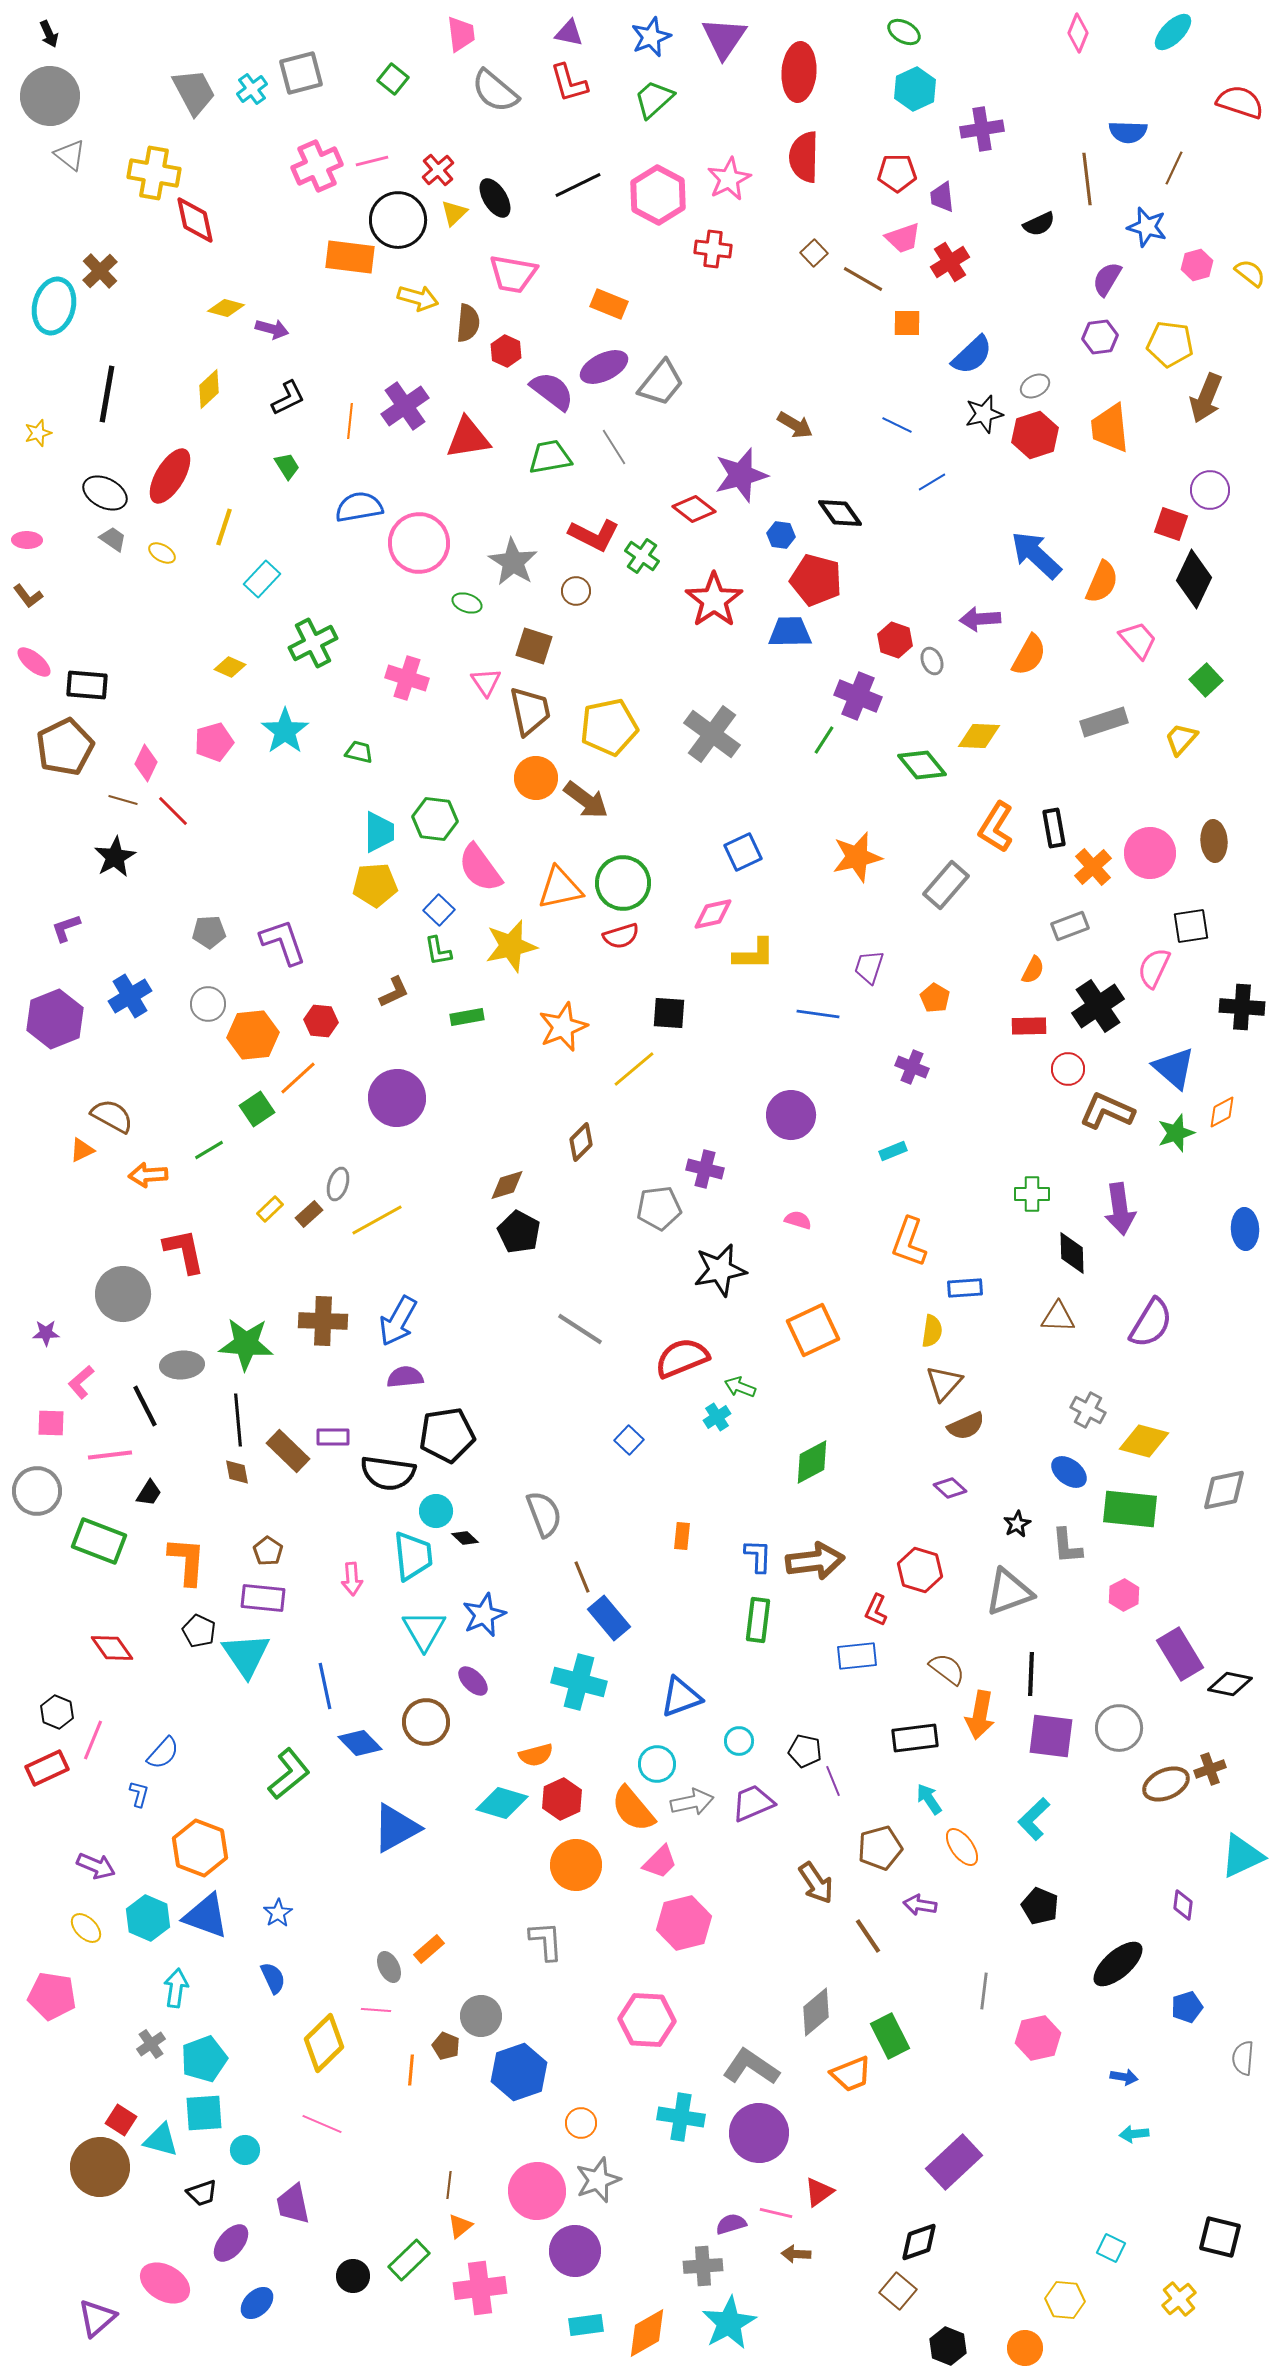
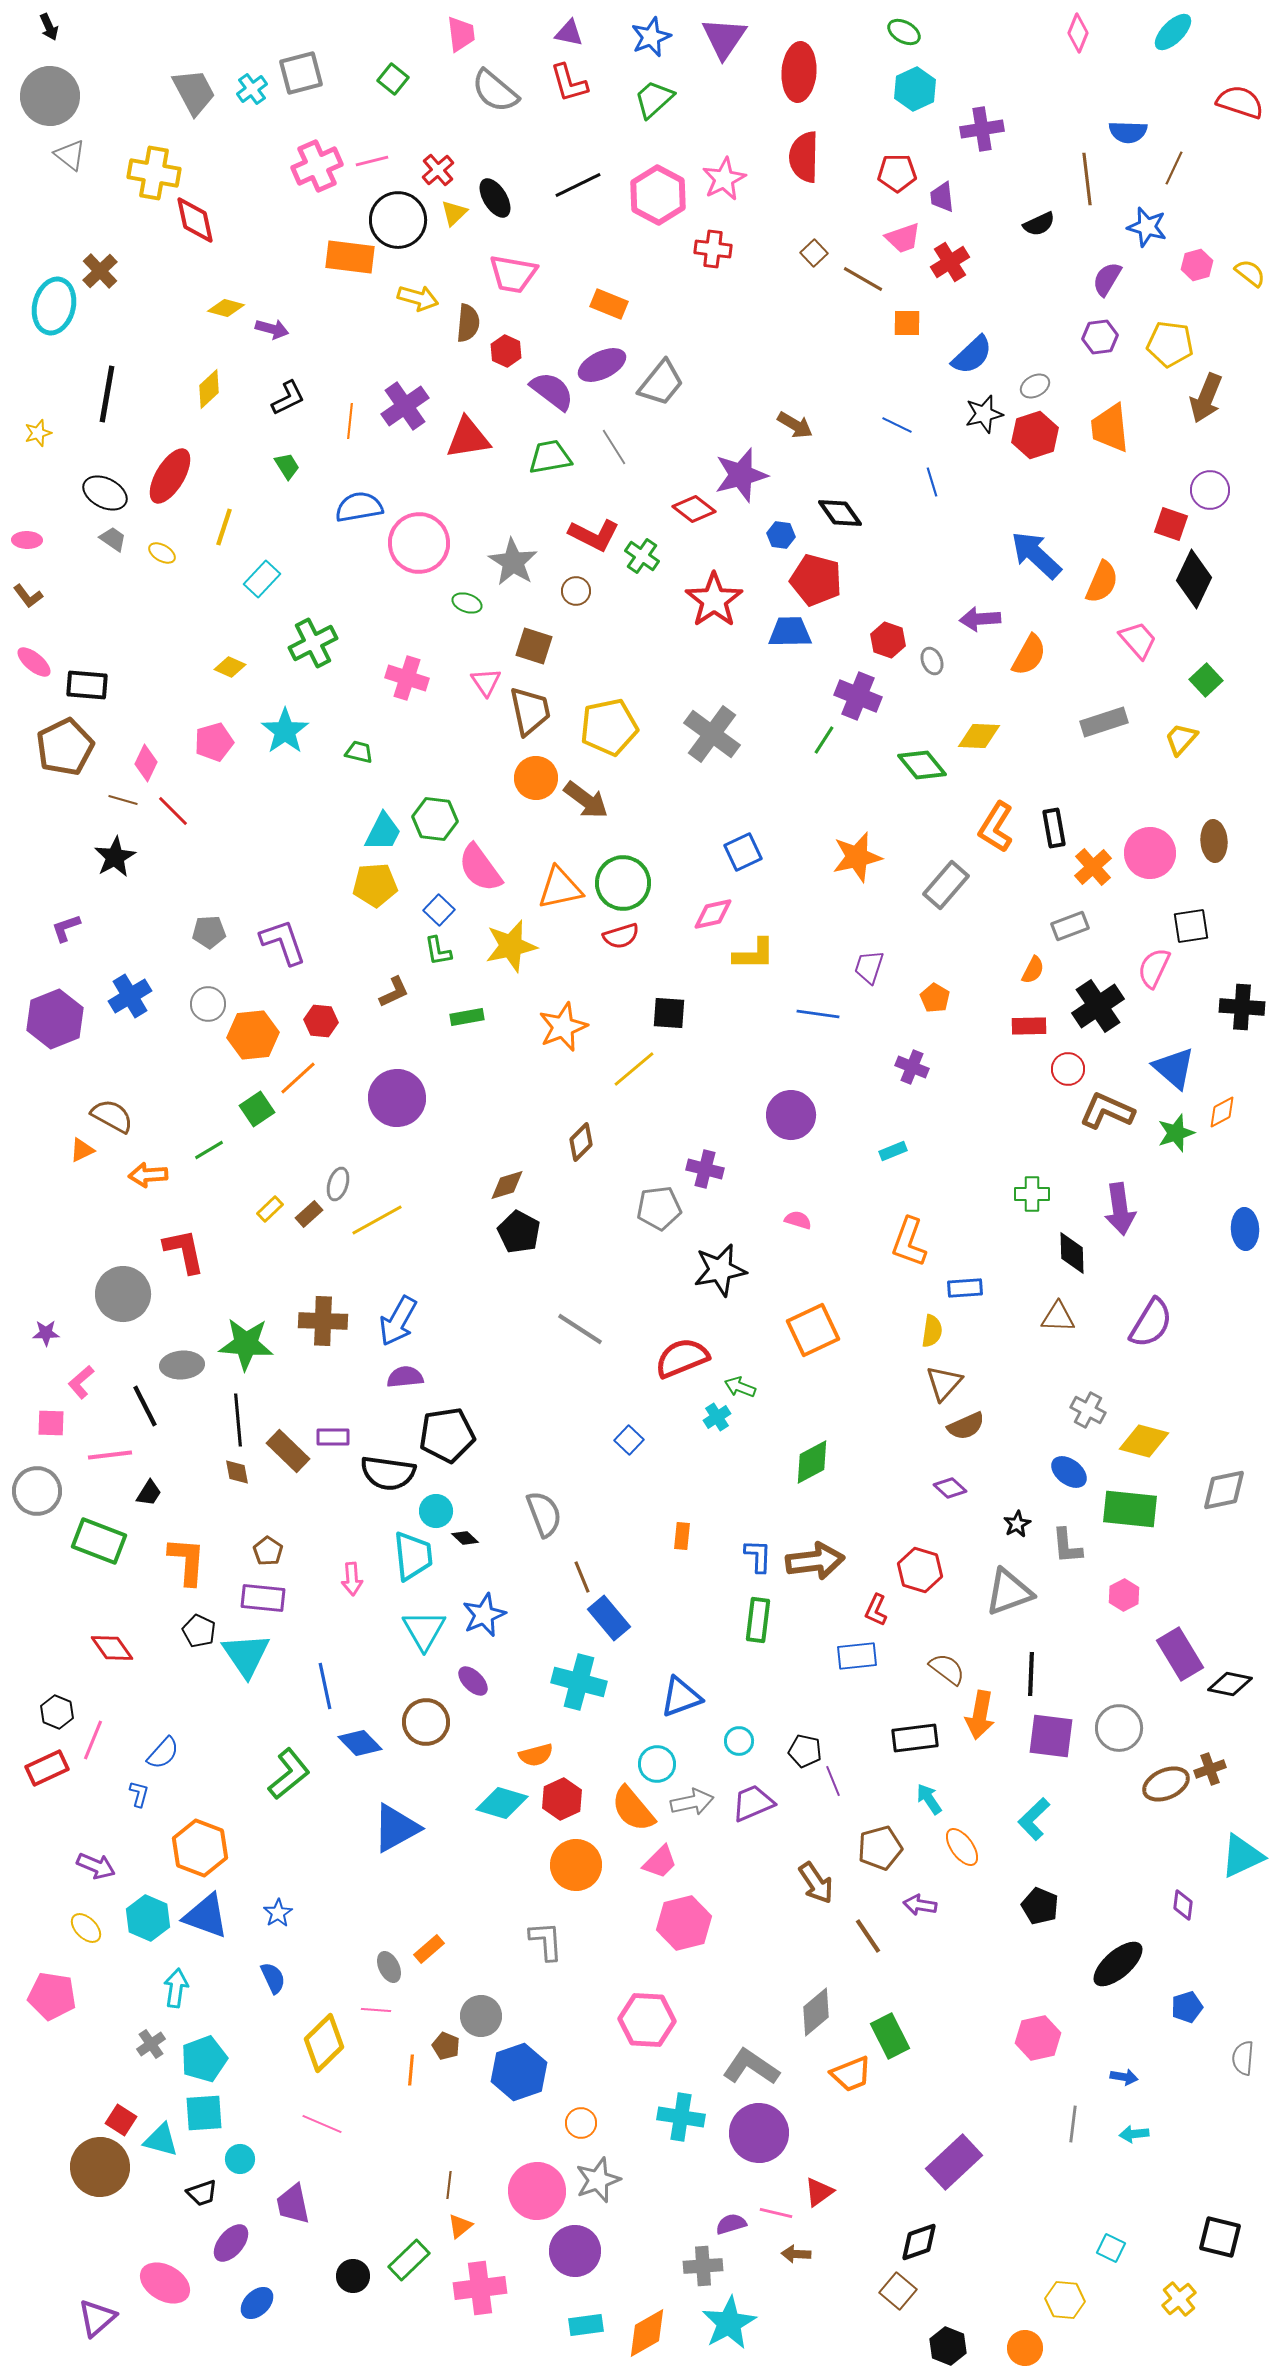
black arrow at (49, 34): moved 7 px up
pink star at (729, 179): moved 5 px left
purple ellipse at (604, 367): moved 2 px left, 2 px up
blue line at (932, 482): rotated 76 degrees counterclockwise
red hexagon at (895, 640): moved 7 px left
cyan trapezoid at (379, 832): moved 4 px right; rotated 27 degrees clockwise
gray line at (984, 1991): moved 89 px right, 133 px down
cyan circle at (245, 2150): moved 5 px left, 9 px down
